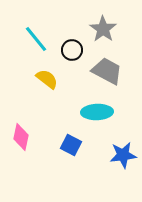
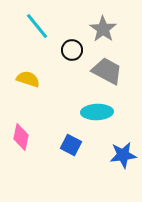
cyan line: moved 1 px right, 13 px up
yellow semicircle: moved 19 px left; rotated 20 degrees counterclockwise
